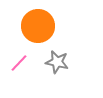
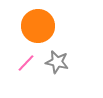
pink line: moved 7 px right
